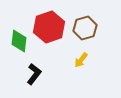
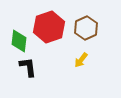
brown hexagon: moved 1 px right; rotated 10 degrees counterclockwise
black L-shape: moved 6 px left, 7 px up; rotated 45 degrees counterclockwise
